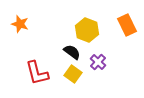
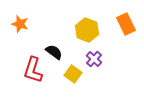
orange rectangle: moved 1 px left, 1 px up
black semicircle: moved 18 px left
purple cross: moved 4 px left, 3 px up
red L-shape: moved 4 px left, 3 px up; rotated 32 degrees clockwise
